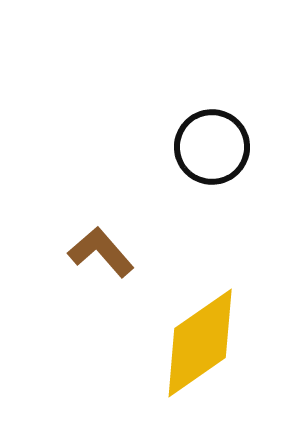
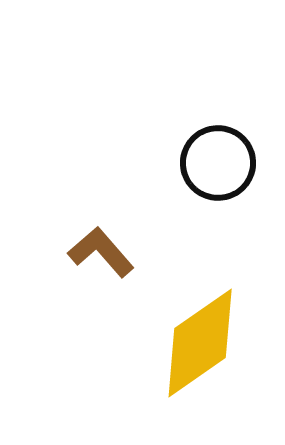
black circle: moved 6 px right, 16 px down
